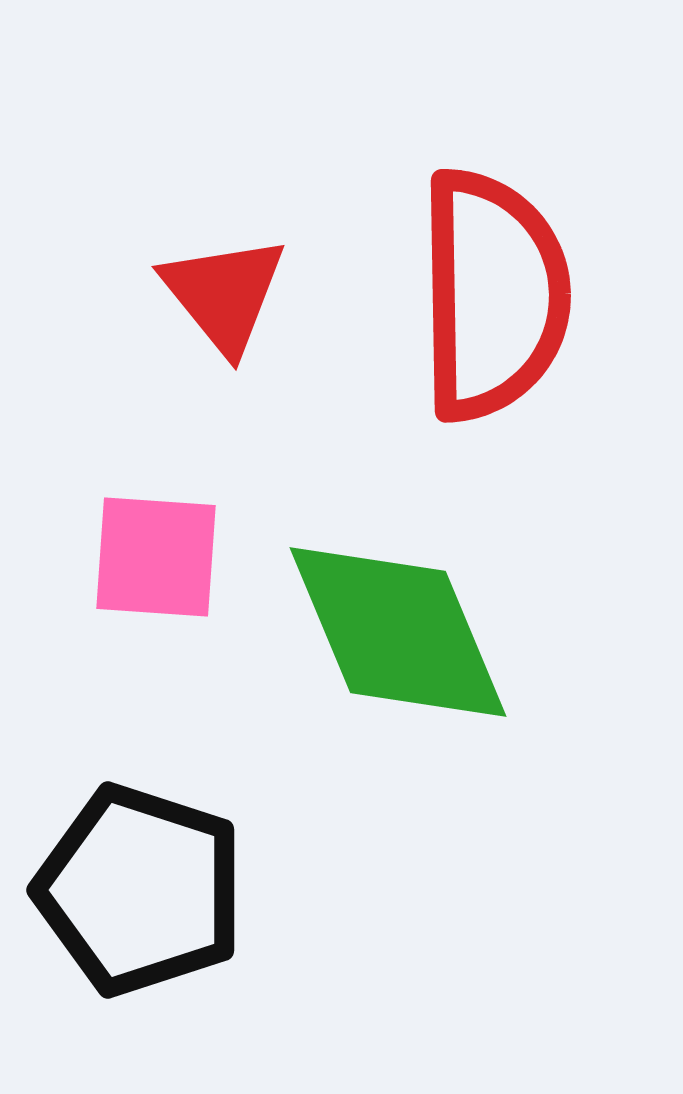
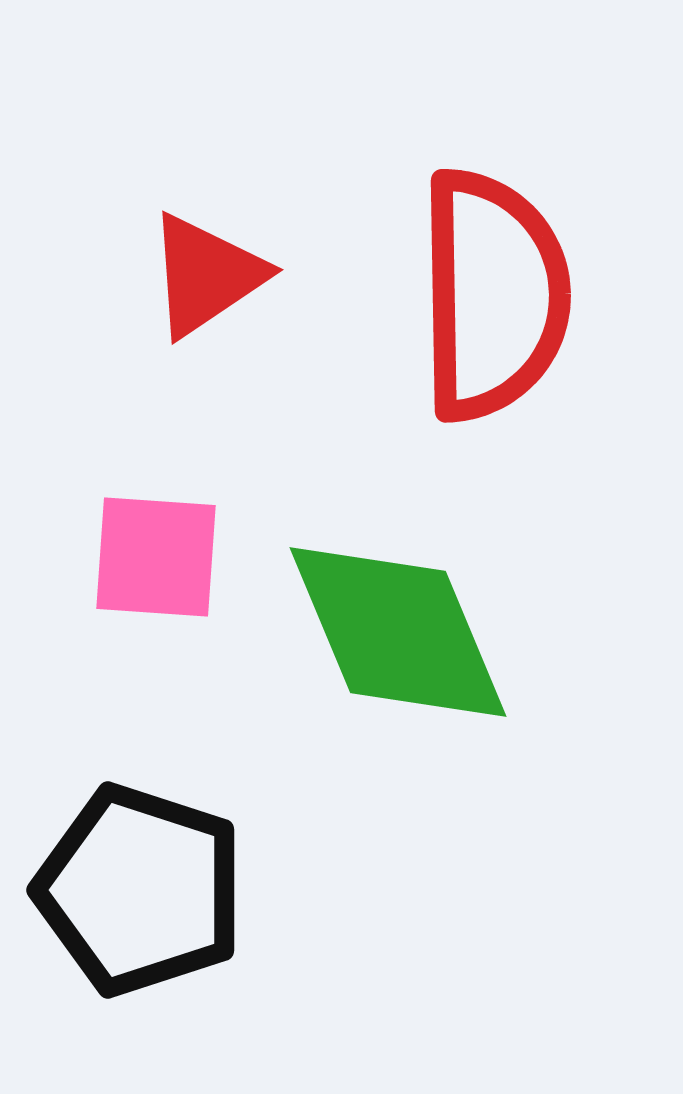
red triangle: moved 18 px left, 19 px up; rotated 35 degrees clockwise
